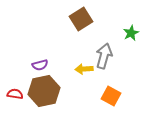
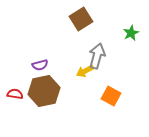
gray arrow: moved 7 px left
yellow arrow: moved 1 px right, 2 px down; rotated 24 degrees counterclockwise
